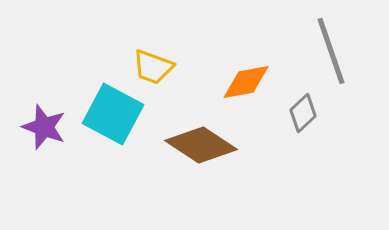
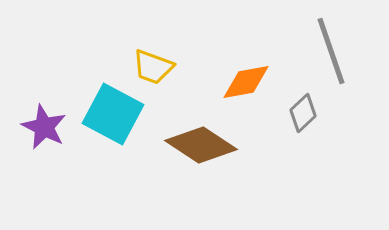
purple star: rotated 6 degrees clockwise
